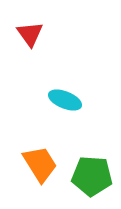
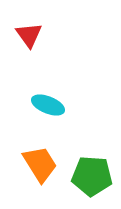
red triangle: moved 1 px left, 1 px down
cyan ellipse: moved 17 px left, 5 px down
